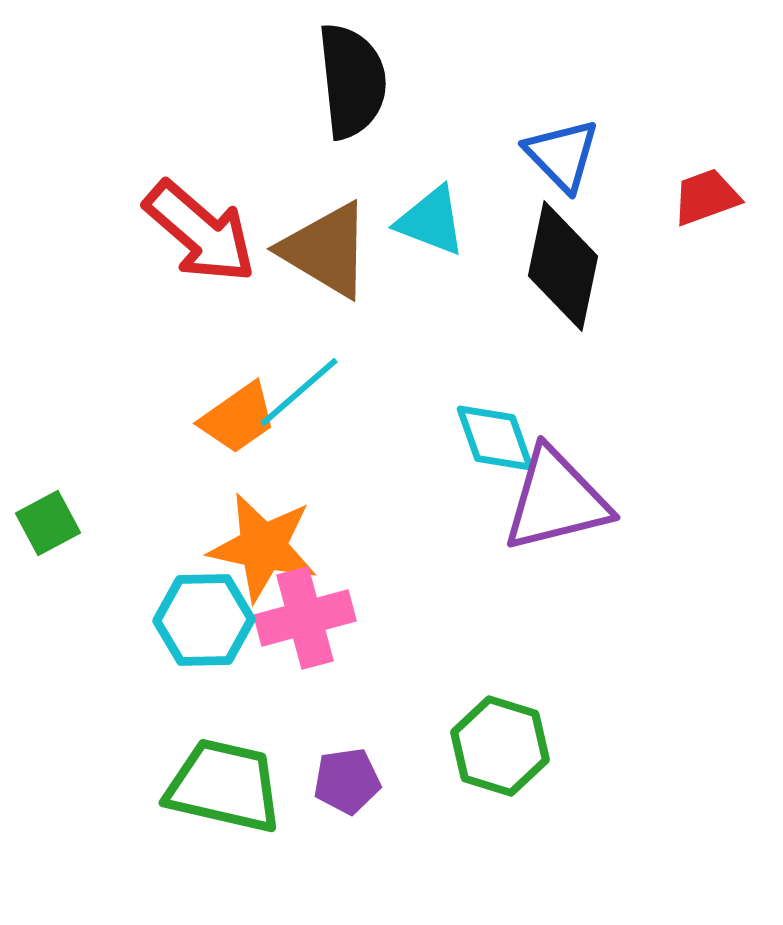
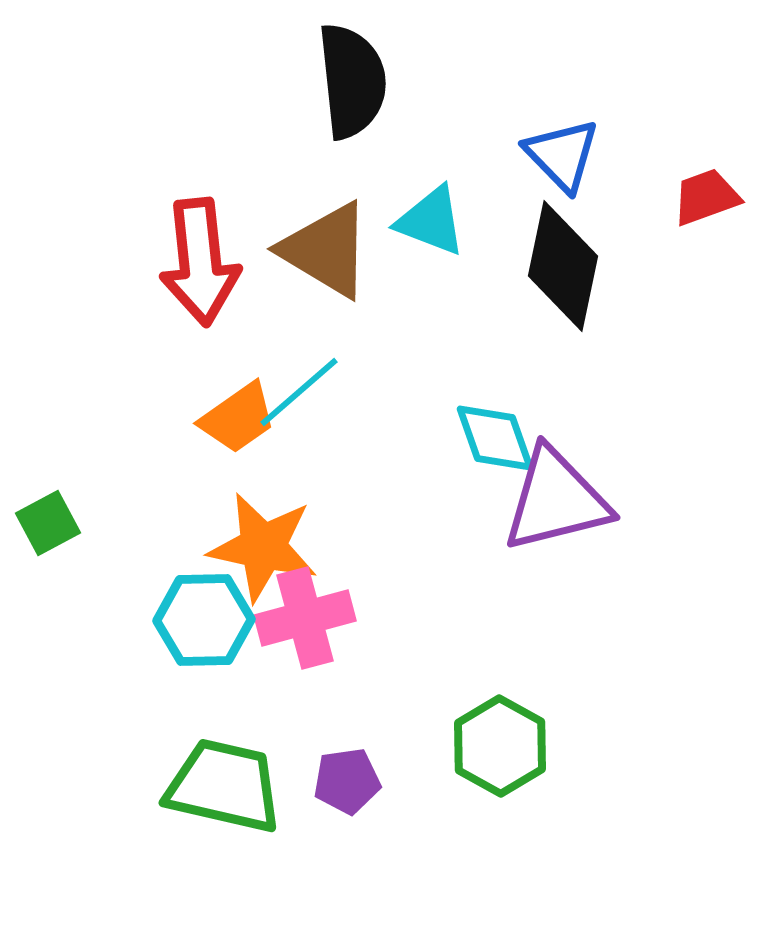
red arrow: moved 30 px down; rotated 43 degrees clockwise
green hexagon: rotated 12 degrees clockwise
